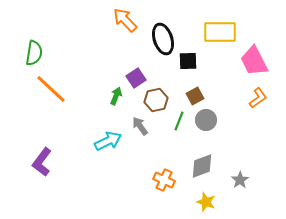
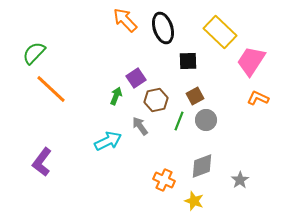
yellow rectangle: rotated 44 degrees clockwise
black ellipse: moved 11 px up
green semicircle: rotated 145 degrees counterclockwise
pink trapezoid: moved 3 px left; rotated 60 degrees clockwise
orange L-shape: rotated 120 degrees counterclockwise
yellow star: moved 12 px left, 1 px up
